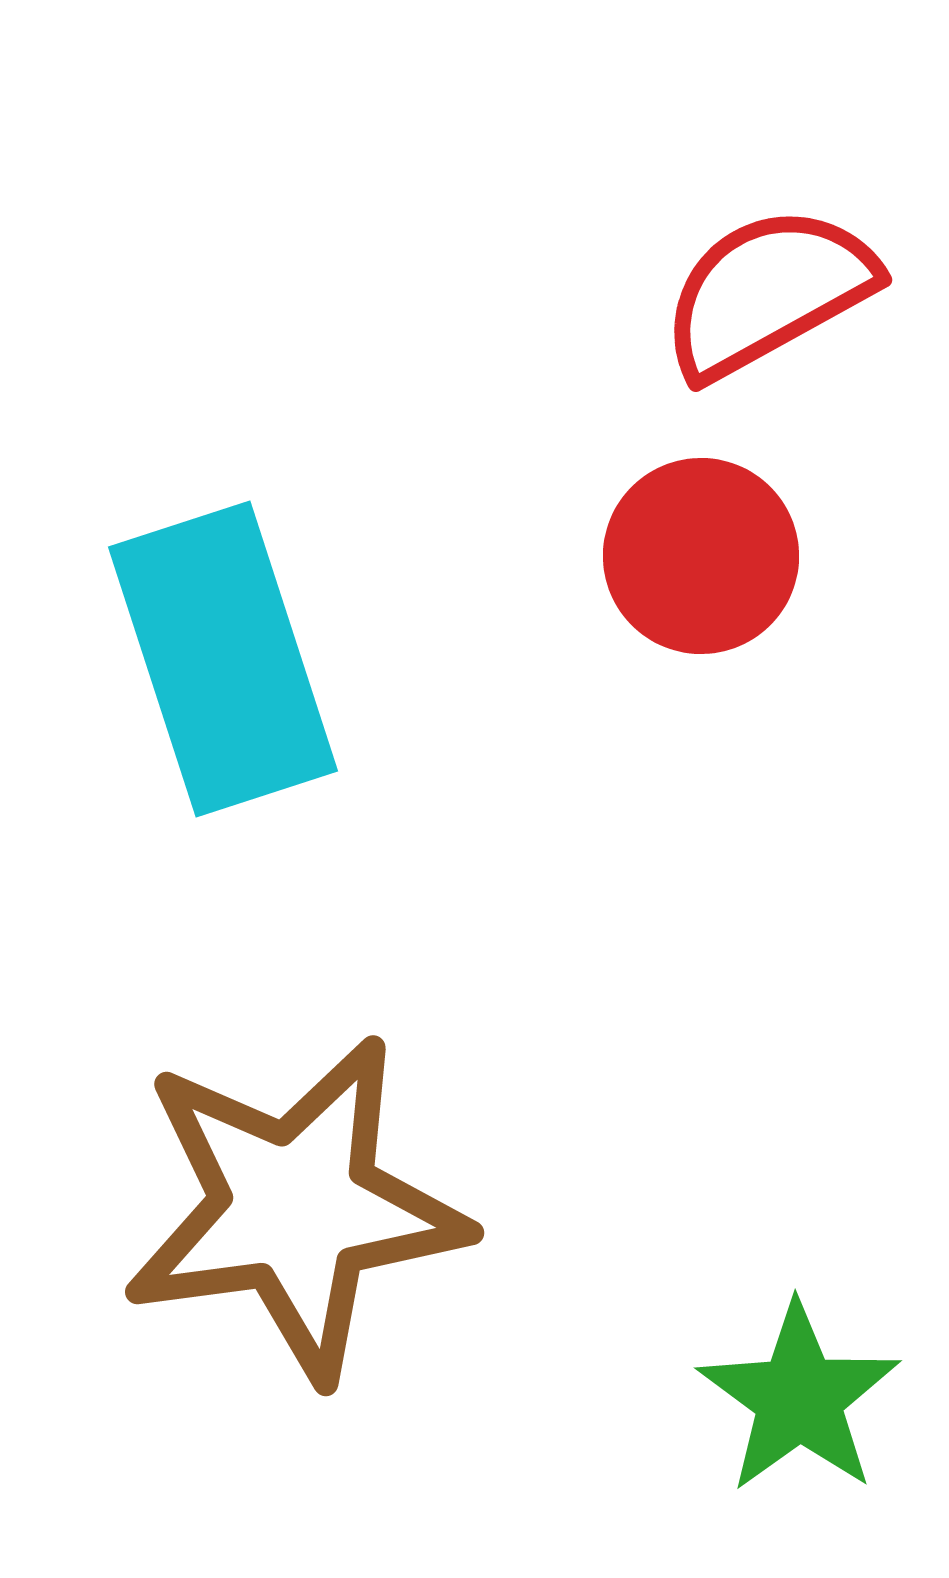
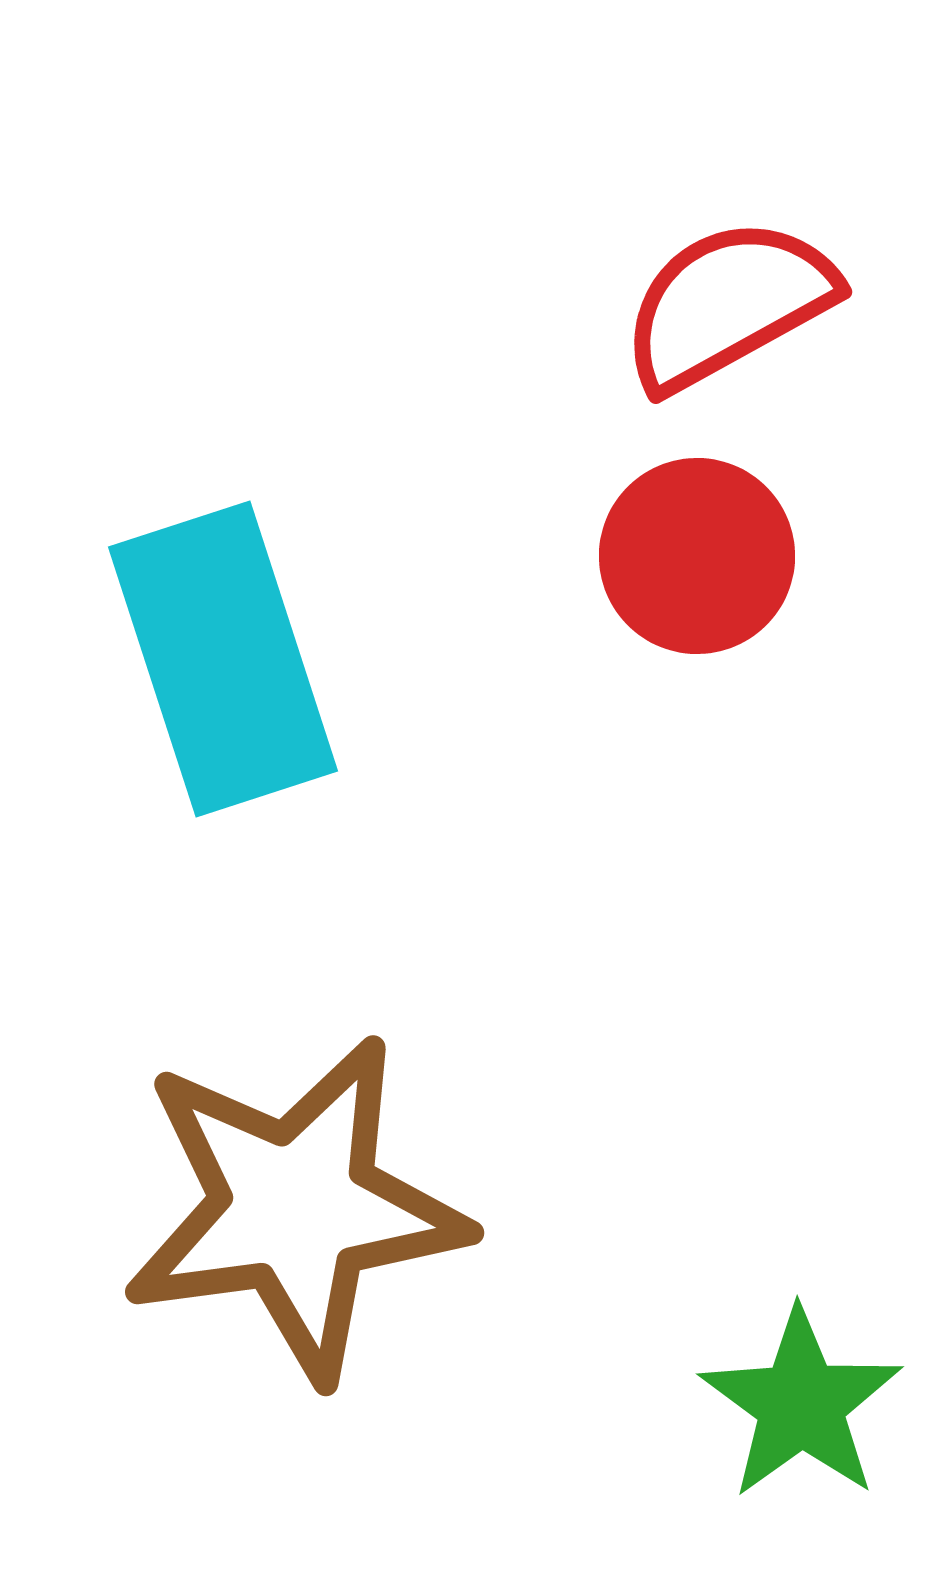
red semicircle: moved 40 px left, 12 px down
red circle: moved 4 px left
green star: moved 2 px right, 6 px down
